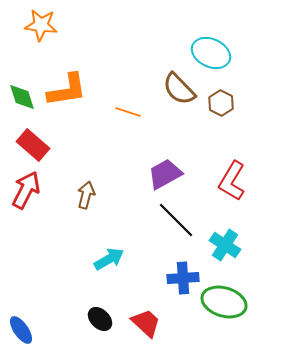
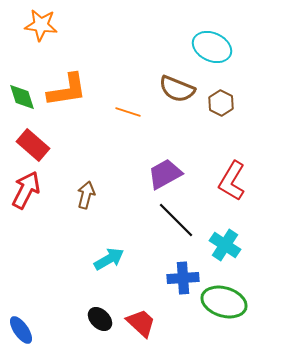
cyan ellipse: moved 1 px right, 6 px up
brown semicircle: moved 2 px left; rotated 24 degrees counterclockwise
red trapezoid: moved 5 px left
